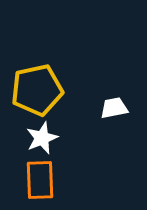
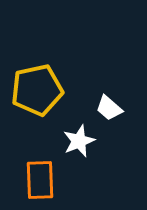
white trapezoid: moved 5 px left; rotated 128 degrees counterclockwise
white star: moved 37 px right, 3 px down
